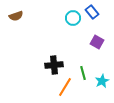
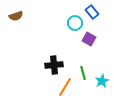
cyan circle: moved 2 px right, 5 px down
purple square: moved 8 px left, 3 px up
